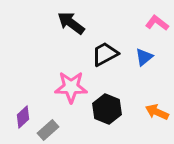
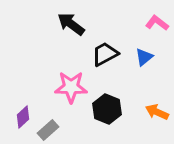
black arrow: moved 1 px down
